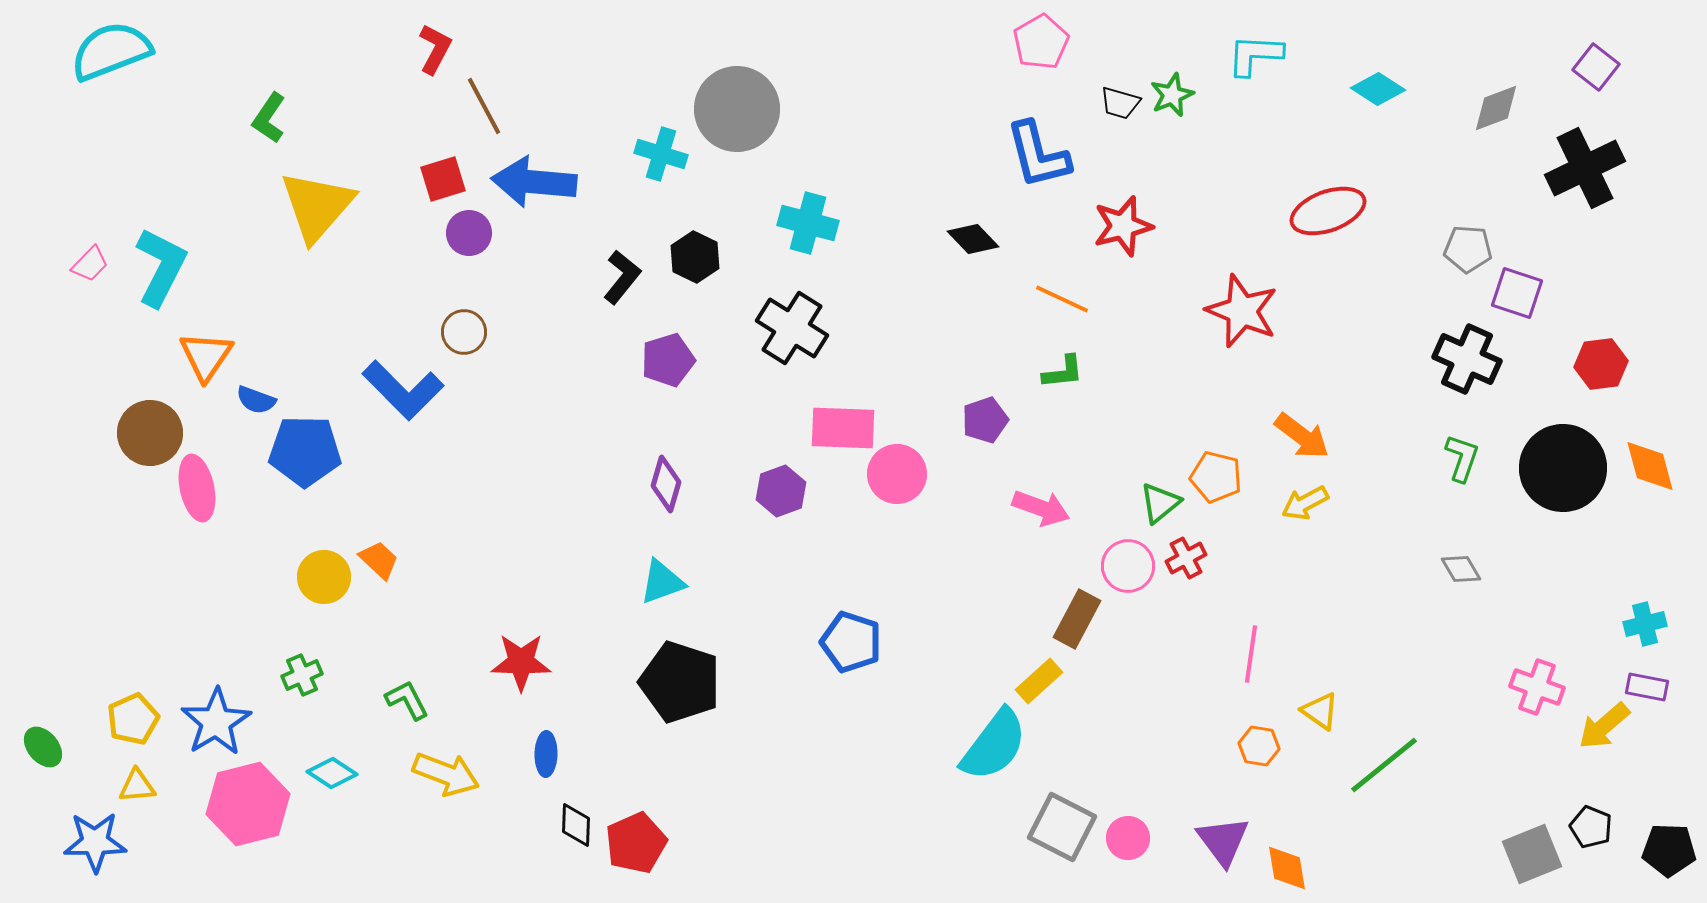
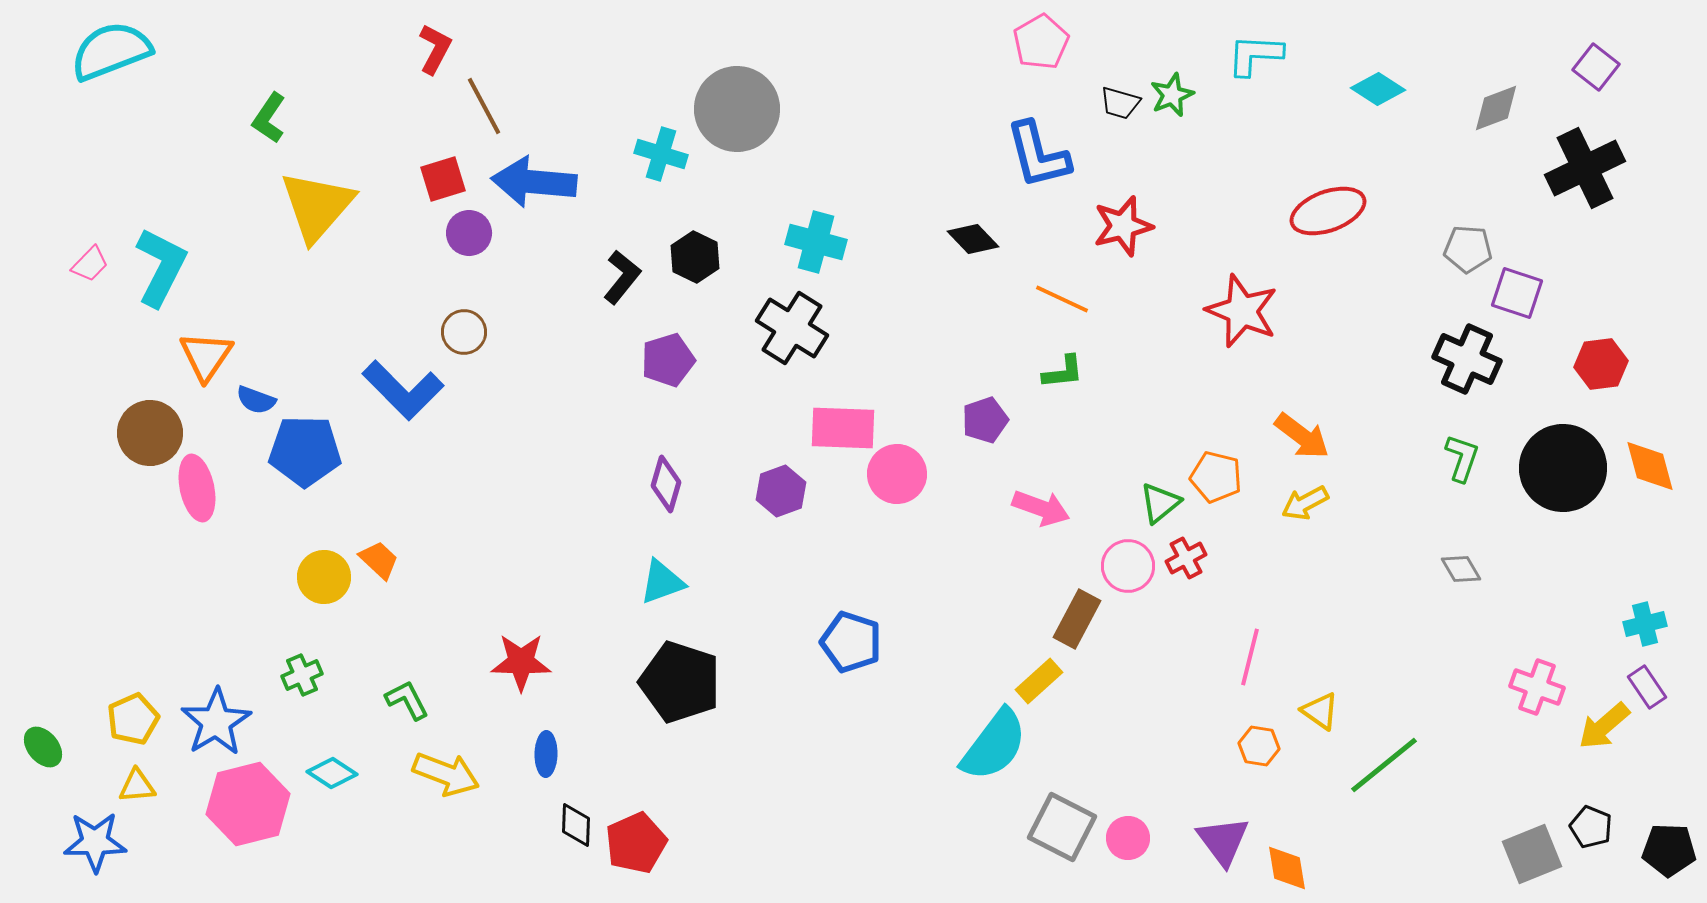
cyan cross at (808, 223): moved 8 px right, 19 px down
pink line at (1251, 654): moved 1 px left, 3 px down; rotated 6 degrees clockwise
purple rectangle at (1647, 687): rotated 45 degrees clockwise
